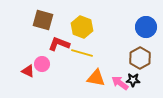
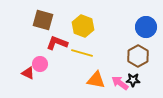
yellow hexagon: moved 1 px right, 1 px up
red L-shape: moved 2 px left, 1 px up
brown hexagon: moved 2 px left, 2 px up
pink circle: moved 2 px left
red triangle: moved 2 px down
orange triangle: moved 2 px down
